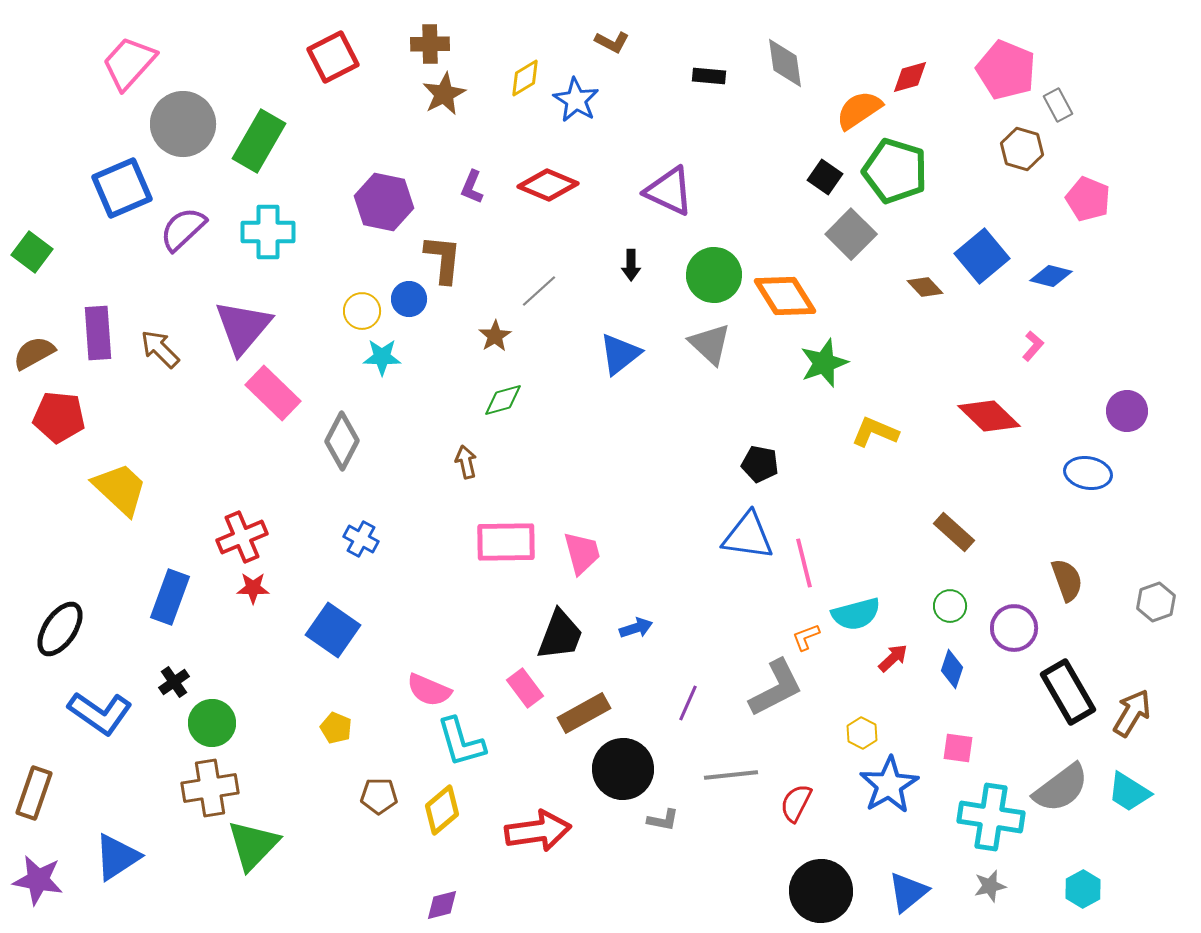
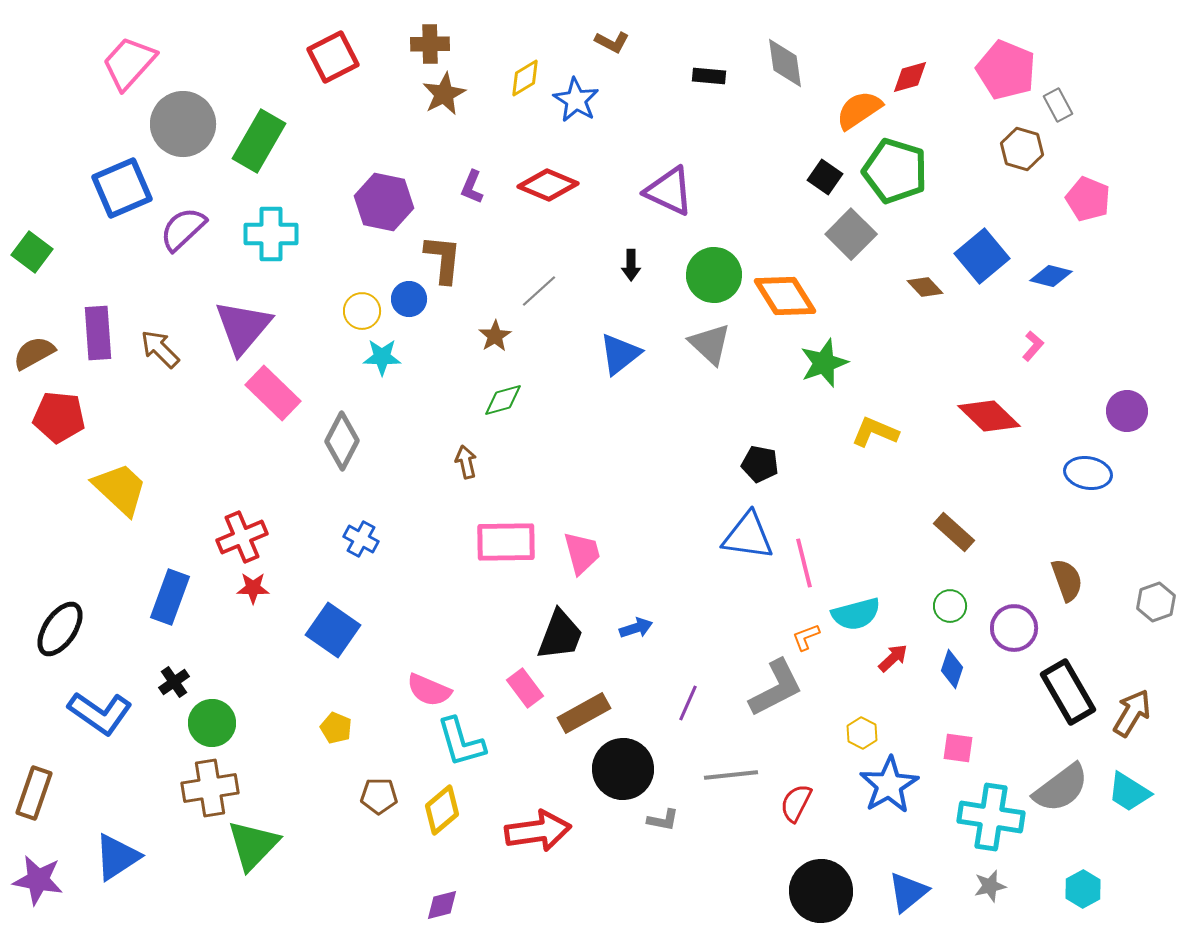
cyan cross at (268, 232): moved 3 px right, 2 px down
